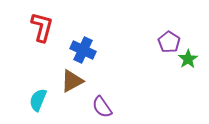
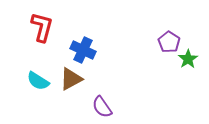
brown triangle: moved 1 px left, 2 px up
cyan semicircle: moved 19 px up; rotated 80 degrees counterclockwise
